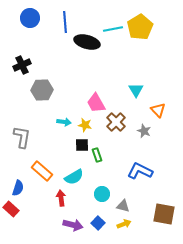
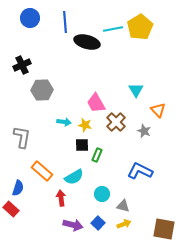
green rectangle: rotated 40 degrees clockwise
brown square: moved 15 px down
